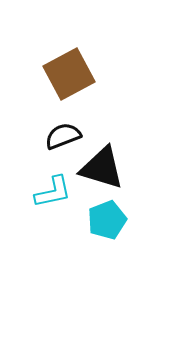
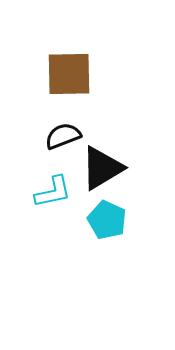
brown square: rotated 27 degrees clockwise
black triangle: rotated 48 degrees counterclockwise
cyan pentagon: rotated 27 degrees counterclockwise
